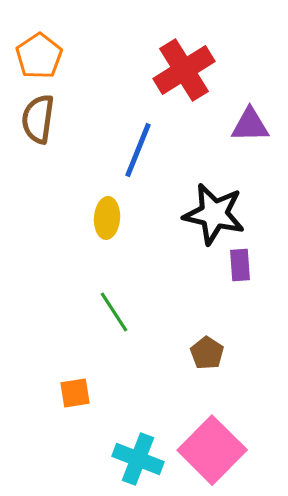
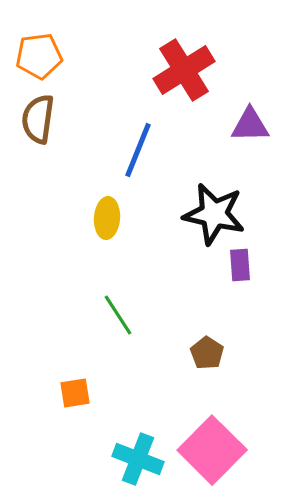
orange pentagon: rotated 27 degrees clockwise
green line: moved 4 px right, 3 px down
